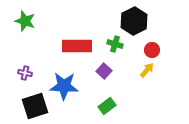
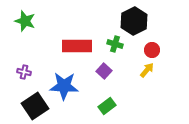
purple cross: moved 1 px left, 1 px up
black square: rotated 16 degrees counterclockwise
